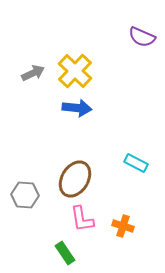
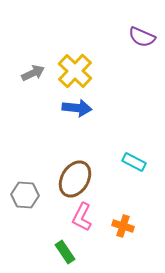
cyan rectangle: moved 2 px left, 1 px up
pink L-shape: moved 2 px up; rotated 36 degrees clockwise
green rectangle: moved 1 px up
